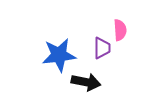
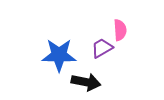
purple trapezoid: rotated 120 degrees counterclockwise
blue star: rotated 8 degrees clockwise
